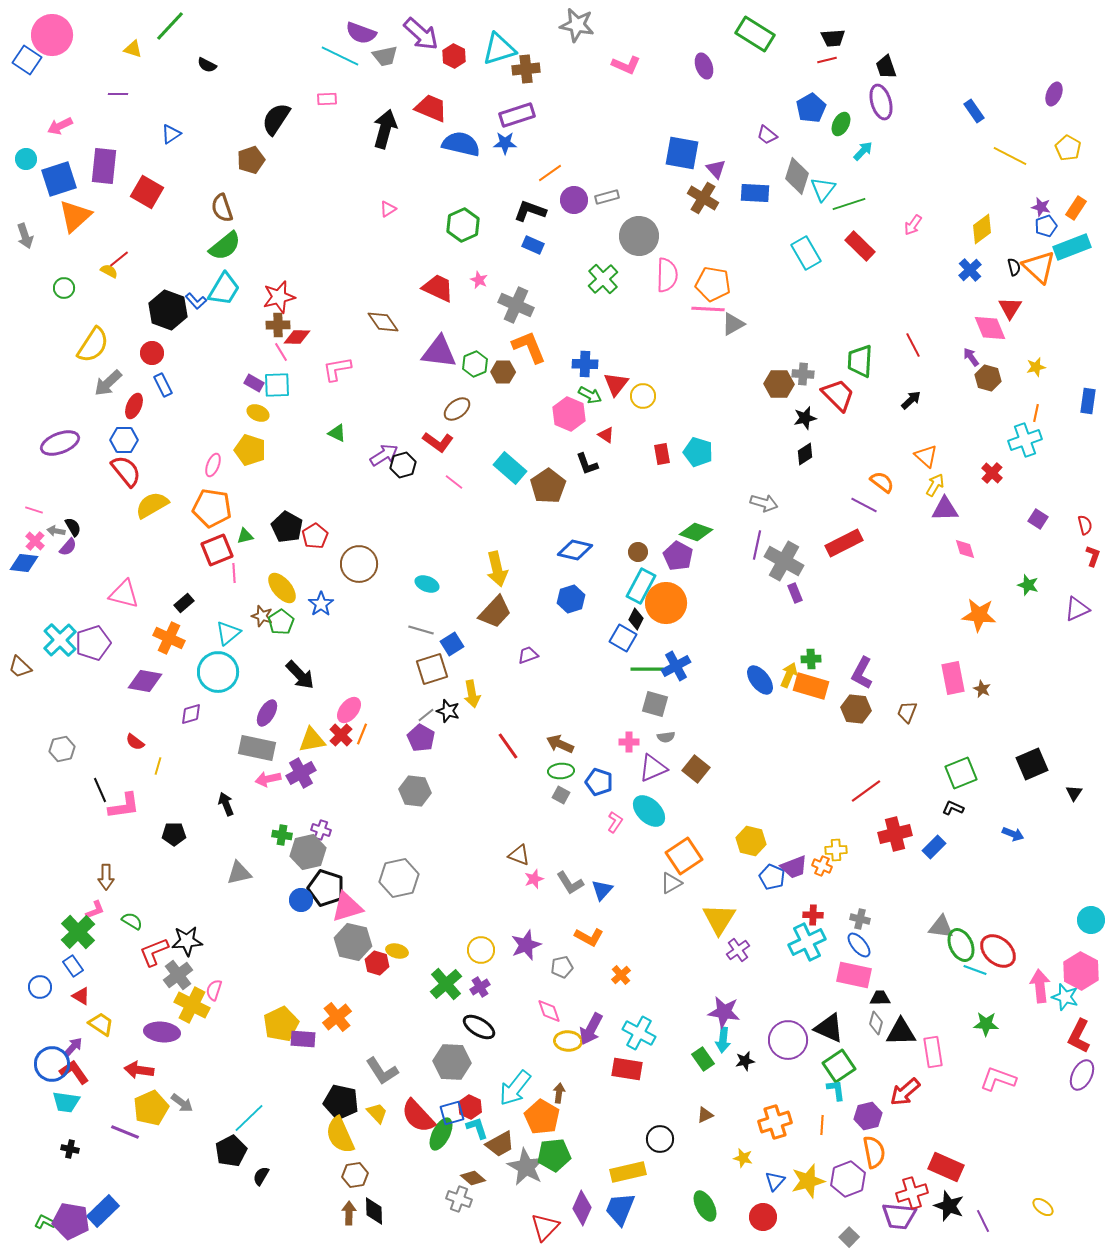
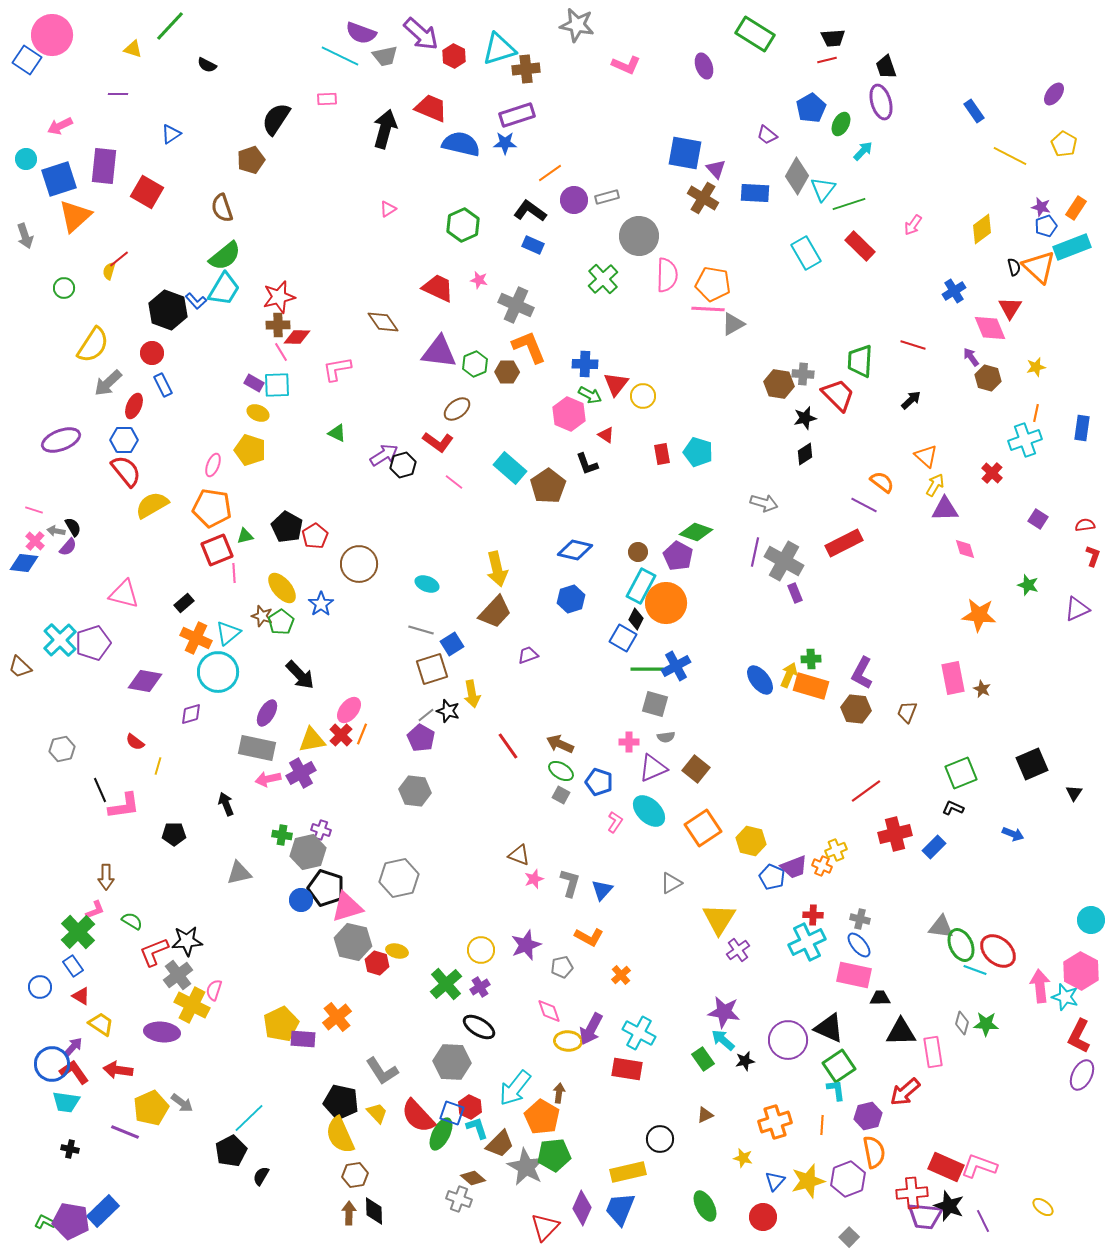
purple ellipse at (1054, 94): rotated 15 degrees clockwise
yellow pentagon at (1068, 148): moved 4 px left, 4 px up
blue square at (682, 153): moved 3 px right
gray diamond at (797, 176): rotated 12 degrees clockwise
black L-shape at (530, 211): rotated 16 degrees clockwise
green semicircle at (225, 246): moved 10 px down
blue cross at (970, 270): moved 16 px left, 21 px down; rotated 10 degrees clockwise
yellow semicircle at (109, 271): rotated 102 degrees counterclockwise
pink star at (479, 280): rotated 12 degrees counterclockwise
red line at (913, 345): rotated 45 degrees counterclockwise
brown hexagon at (503, 372): moved 4 px right
brown hexagon at (779, 384): rotated 8 degrees clockwise
blue rectangle at (1088, 401): moved 6 px left, 27 px down
purple ellipse at (60, 443): moved 1 px right, 3 px up
red semicircle at (1085, 525): rotated 84 degrees counterclockwise
purple line at (757, 545): moved 2 px left, 7 px down
orange cross at (169, 638): moved 27 px right
green ellipse at (561, 771): rotated 35 degrees clockwise
yellow cross at (836, 850): rotated 20 degrees counterclockwise
orange square at (684, 856): moved 19 px right, 28 px up
gray L-shape at (570, 883): rotated 132 degrees counterclockwise
gray diamond at (876, 1023): moved 86 px right
cyan arrow at (723, 1040): rotated 125 degrees clockwise
red arrow at (139, 1070): moved 21 px left
pink L-shape at (998, 1079): moved 19 px left, 87 px down
blue square at (452, 1113): rotated 35 degrees clockwise
brown trapezoid at (500, 1144): rotated 16 degrees counterclockwise
red cross at (912, 1193): rotated 12 degrees clockwise
purple trapezoid at (899, 1216): moved 26 px right
